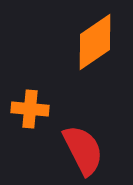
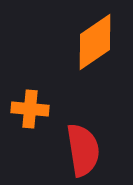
red semicircle: rotated 18 degrees clockwise
